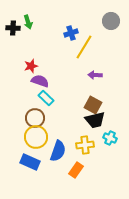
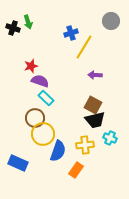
black cross: rotated 16 degrees clockwise
yellow circle: moved 7 px right, 3 px up
blue rectangle: moved 12 px left, 1 px down
